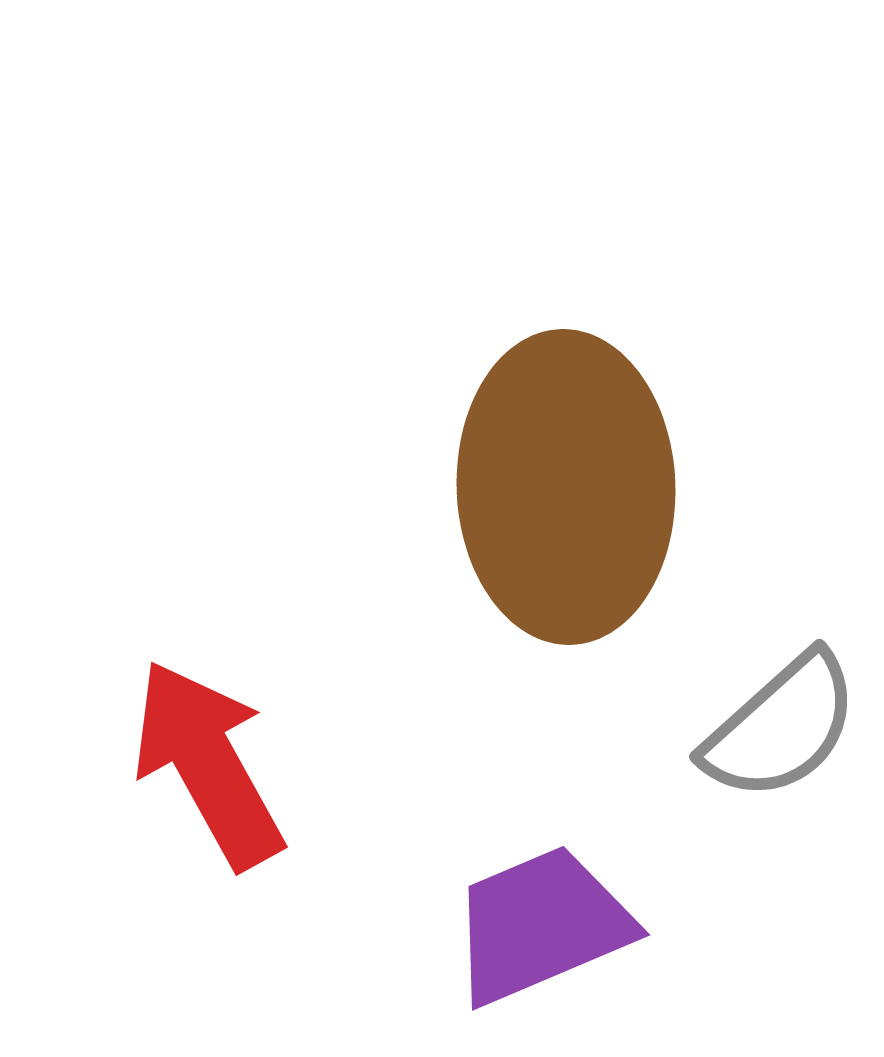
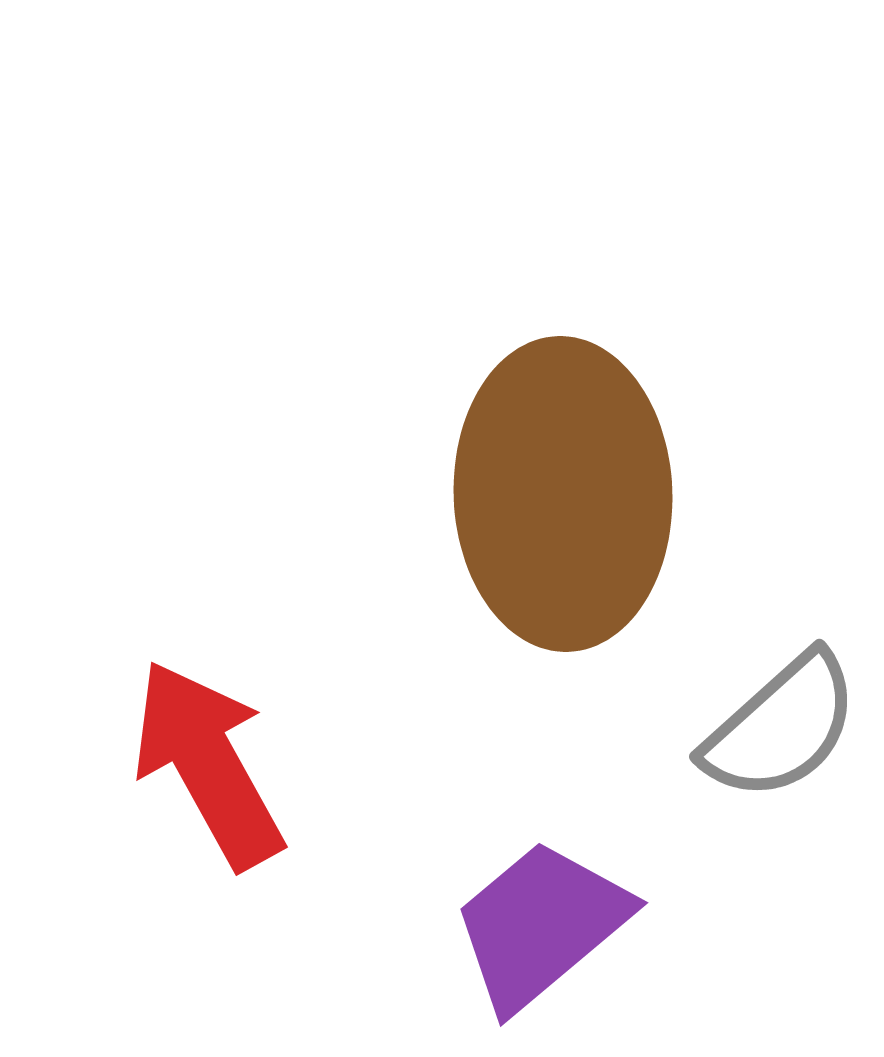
brown ellipse: moved 3 px left, 7 px down
purple trapezoid: rotated 17 degrees counterclockwise
